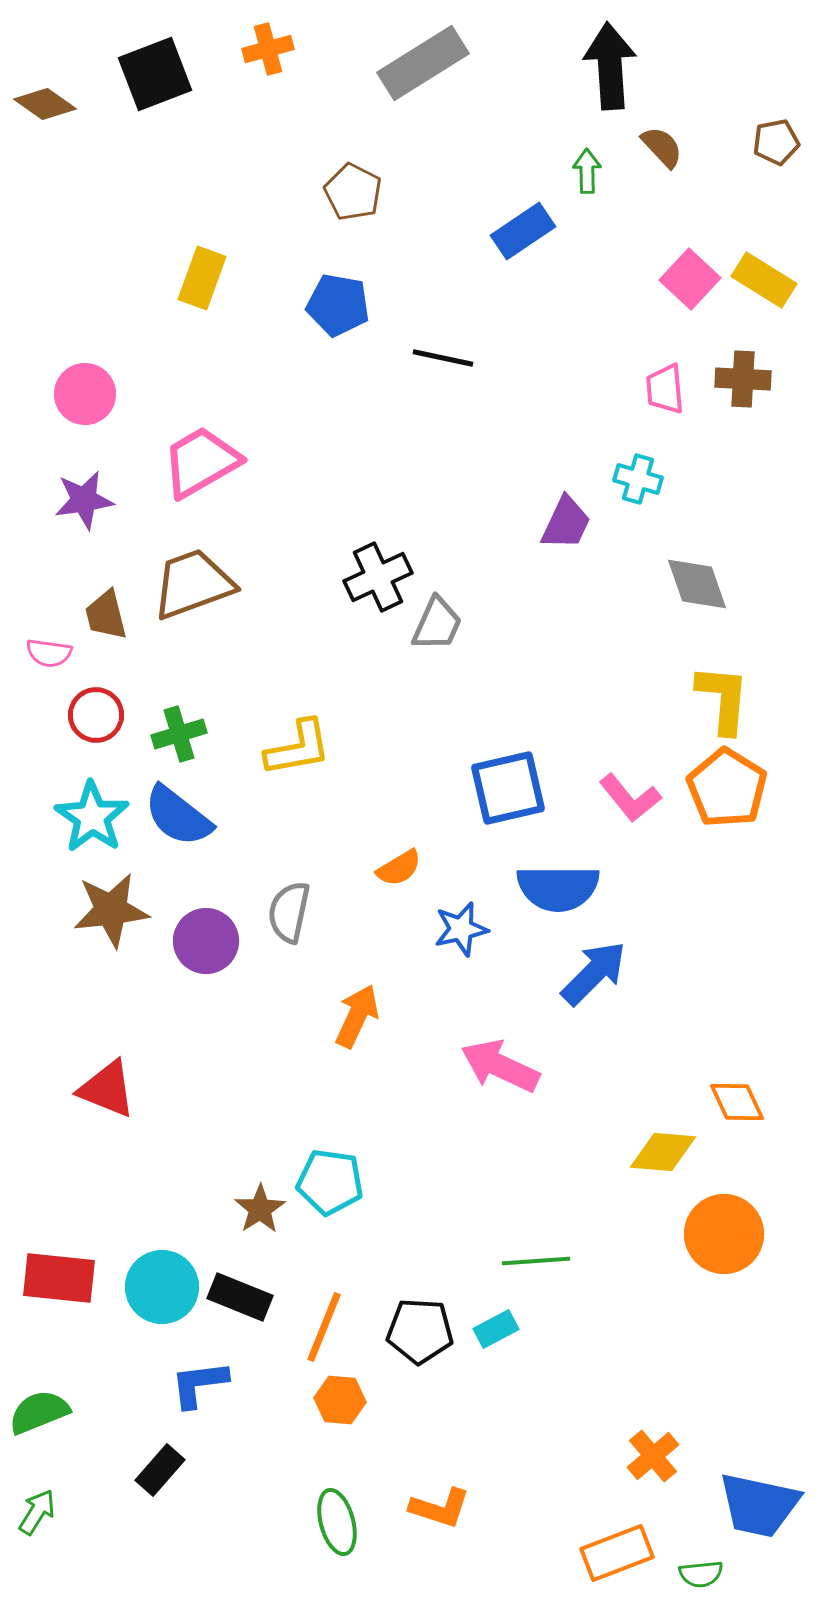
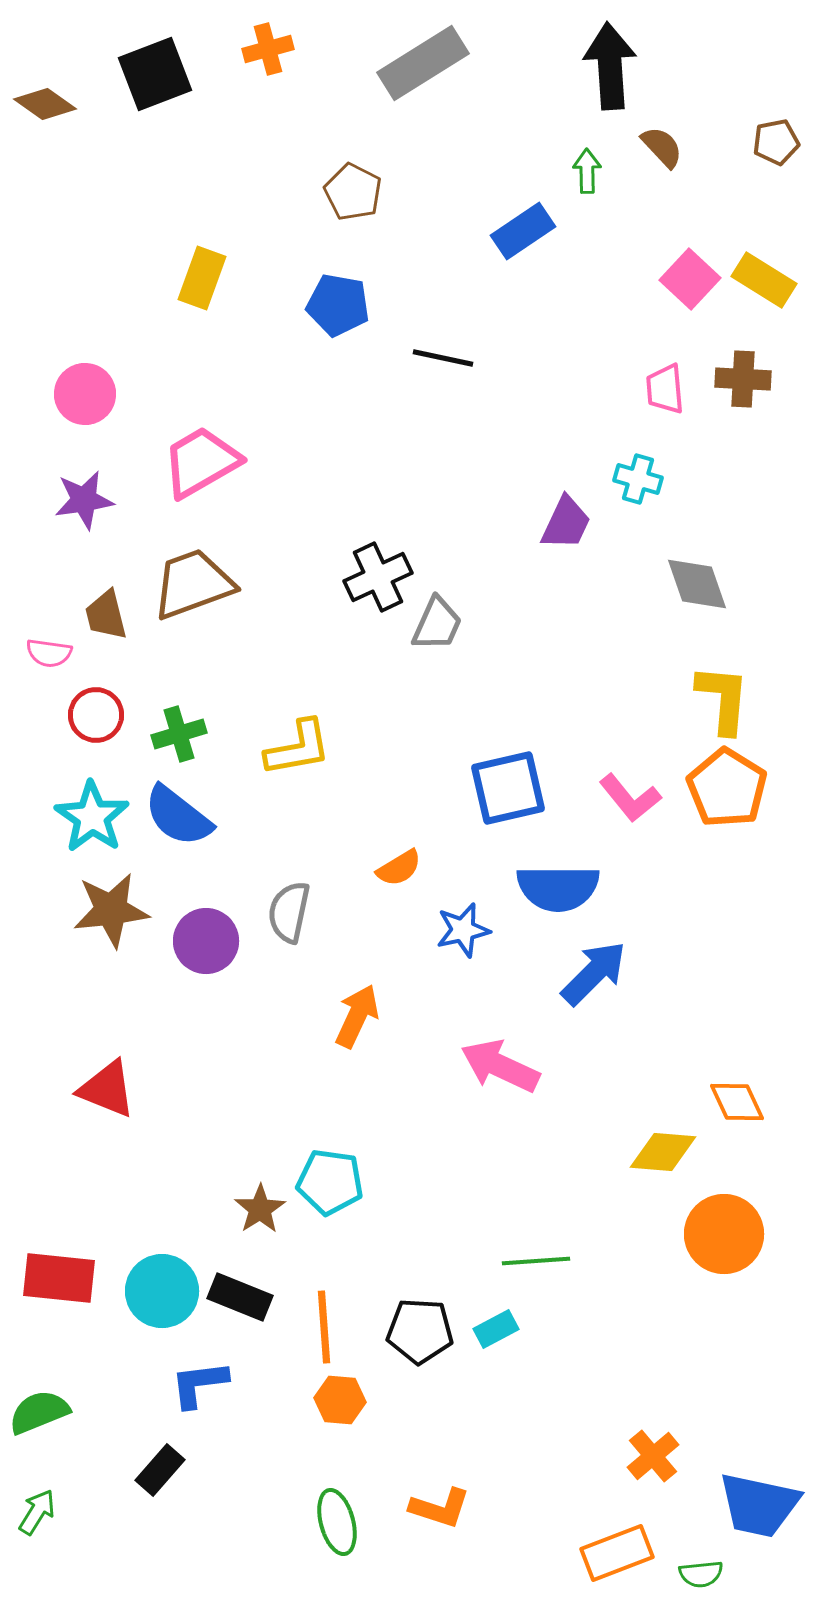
blue star at (461, 929): moved 2 px right, 1 px down
cyan circle at (162, 1287): moved 4 px down
orange line at (324, 1327): rotated 26 degrees counterclockwise
